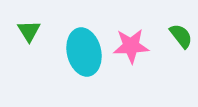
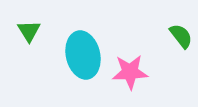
pink star: moved 1 px left, 26 px down
cyan ellipse: moved 1 px left, 3 px down
